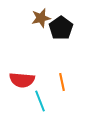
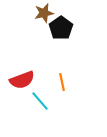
brown star: moved 3 px right, 5 px up
red semicircle: rotated 25 degrees counterclockwise
cyan line: rotated 20 degrees counterclockwise
